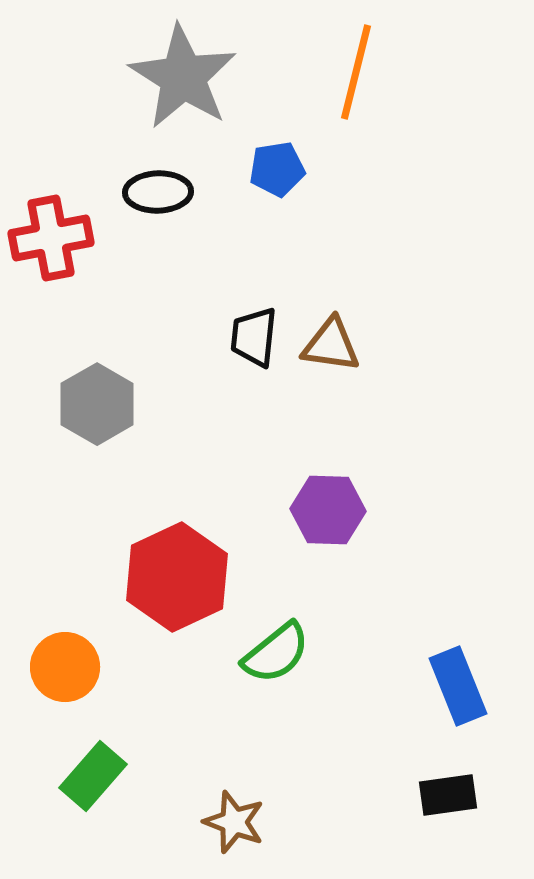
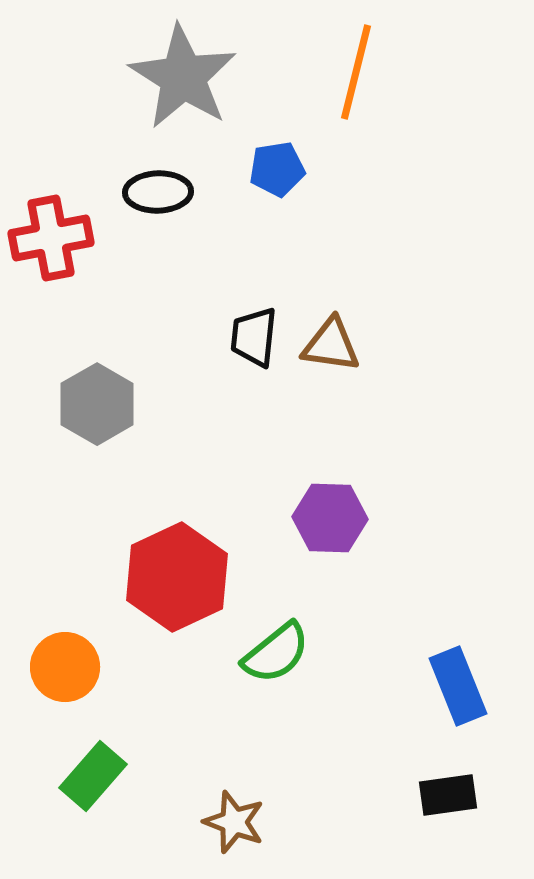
purple hexagon: moved 2 px right, 8 px down
